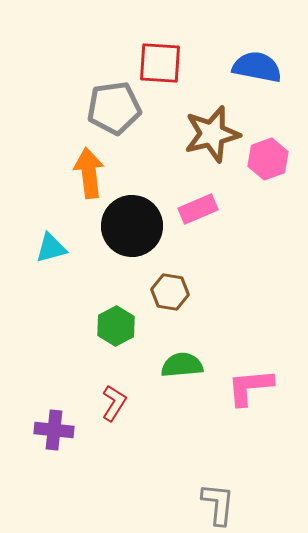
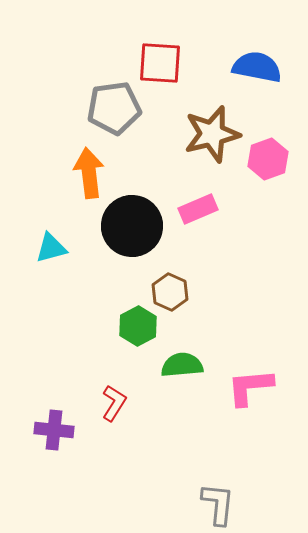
brown hexagon: rotated 15 degrees clockwise
green hexagon: moved 22 px right
